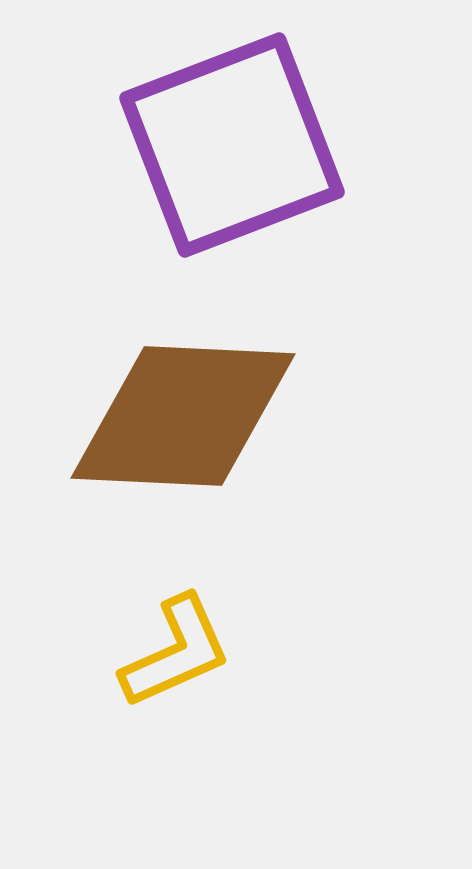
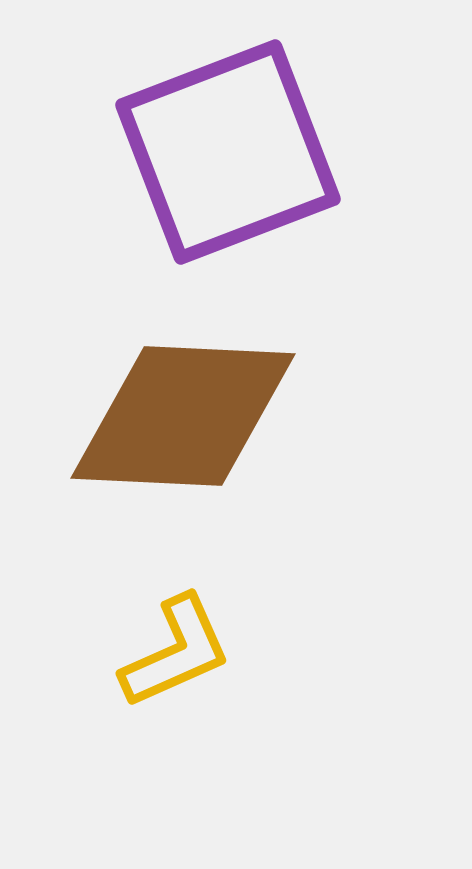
purple square: moved 4 px left, 7 px down
